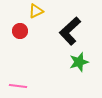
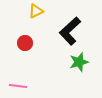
red circle: moved 5 px right, 12 px down
